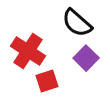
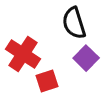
black semicircle: moved 3 px left; rotated 32 degrees clockwise
red cross: moved 5 px left, 3 px down
